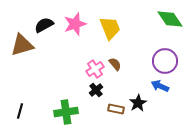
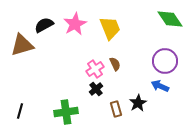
pink star: rotated 10 degrees counterclockwise
brown semicircle: rotated 16 degrees clockwise
black cross: moved 1 px up
brown rectangle: rotated 63 degrees clockwise
